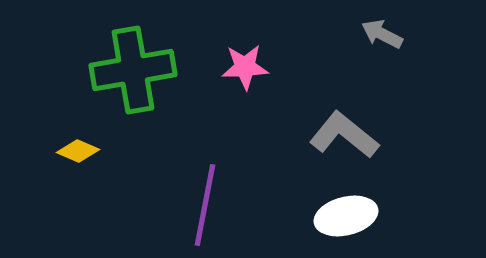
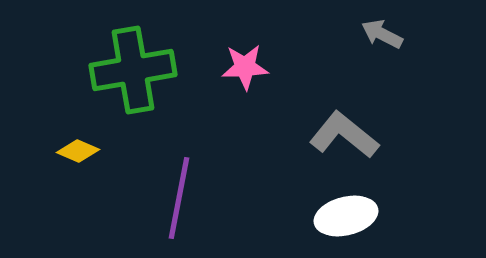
purple line: moved 26 px left, 7 px up
